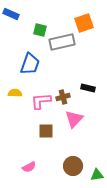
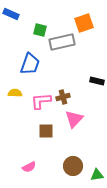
black rectangle: moved 9 px right, 7 px up
